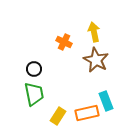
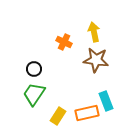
brown star: rotated 20 degrees counterclockwise
green trapezoid: rotated 135 degrees counterclockwise
